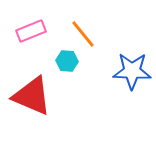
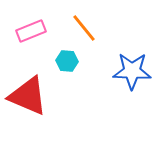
orange line: moved 1 px right, 6 px up
red triangle: moved 4 px left
